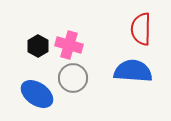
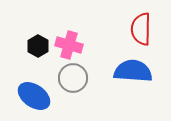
blue ellipse: moved 3 px left, 2 px down
